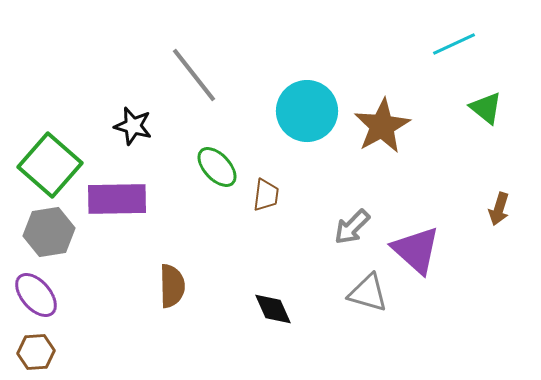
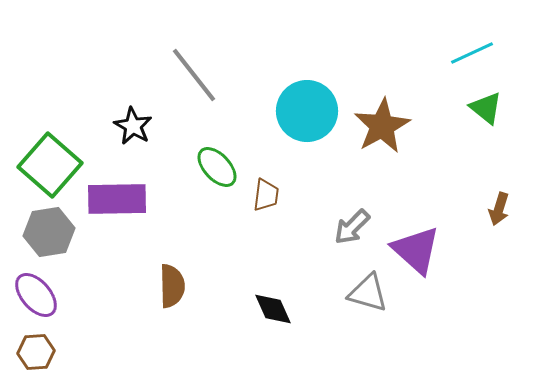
cyan line: moved 18 px right, 9 px down
black star: rotated 15 degrees clockwise
